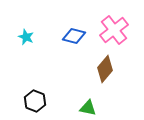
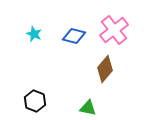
cyan star: moved 8 px right, 3 px up
